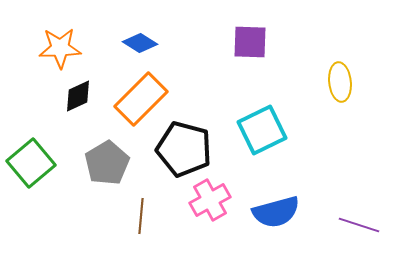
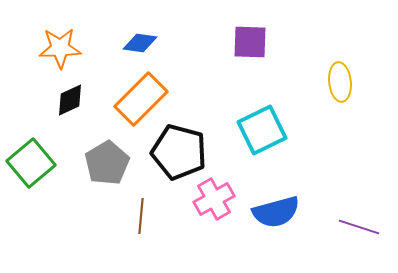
blue diamond: rotated 24 degrees counterclockwise
black diamond: moved 8 px left, 4 px down
black pentagon: moved 5 px left, 3 px down
pink cross: moved 4 px right, 1 px up
purple line: moved 2 px down
